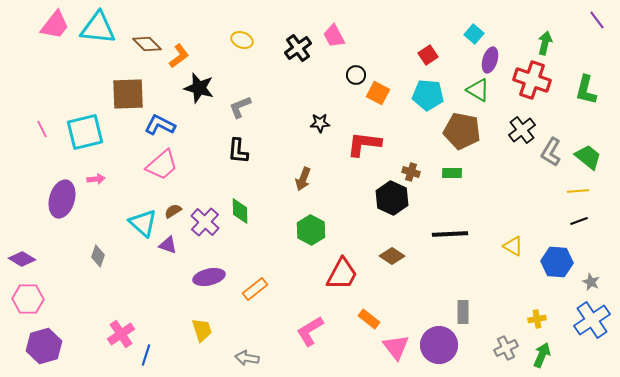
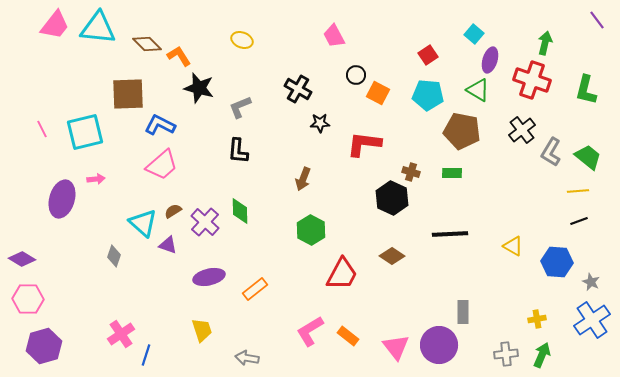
black cross at (298, 48): moved 41 px down; rotated 24 degrees counterclockwise
orange L-shape at (179, 56): rotated 85 degrees counterclockwise
gray diamond at (98, 256): moved 16 px right
orange rectangle at (369, 319): moved 21 px left, 17 px down
gray cross at (506, 348): moved 6 px down; rotated 20 degrees clockwise
